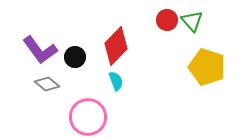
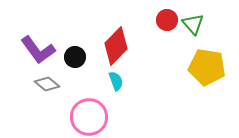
green triangle: moved 1 px right, 3 px down
purple L-shape: moved 2 px left
yellow pentagon: rotated 9 degrees counterclockwise
pink circle: moved 1 px right
